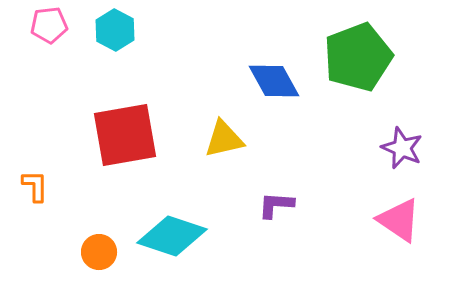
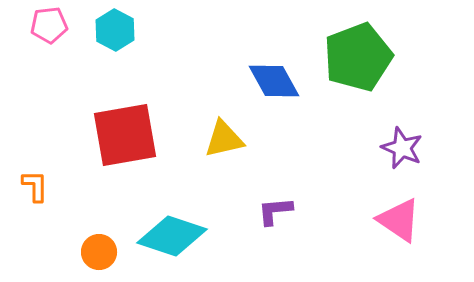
purple L-shape: moved 1 px left, 6 px down; rotated 9 degrees counterclockwise
